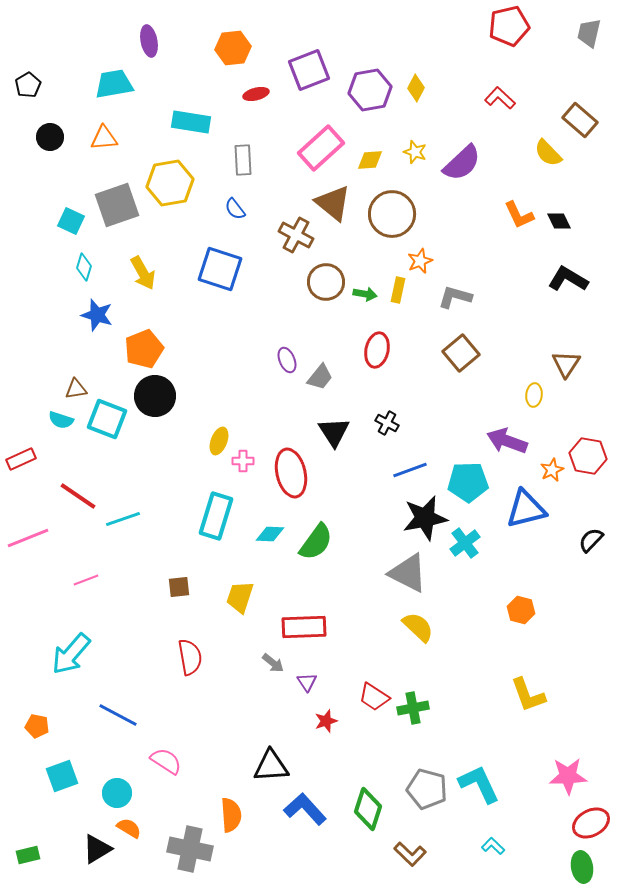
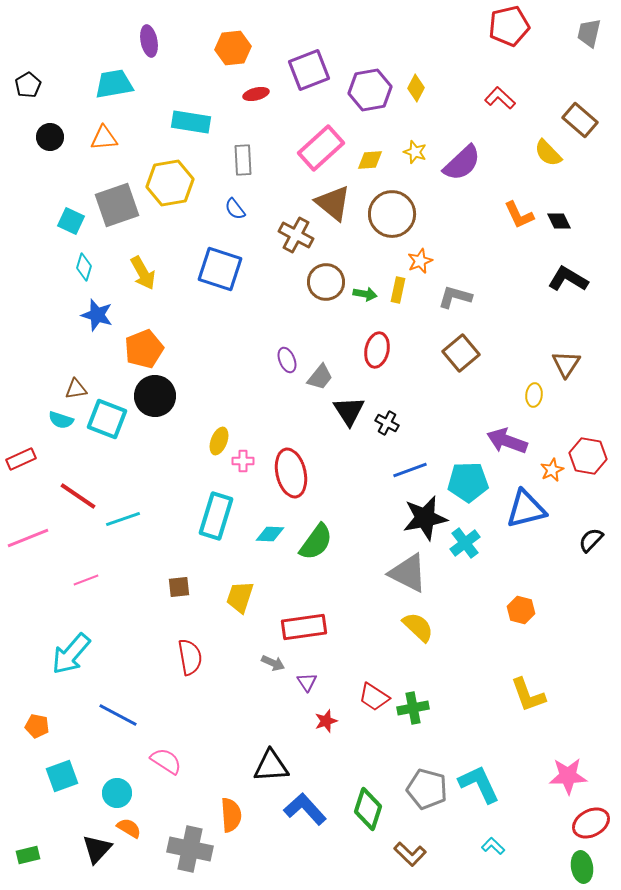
black triangle at (334, 432): moved 15 px right, 21 px up
red rectangle at (304, 627): rotated 6 degrees counterclockwise
gray arrow at (273, 663): rotated 15 degrees counterclockwise
black triangle at (97, 849): rotated 16 degrees counterclockwise
